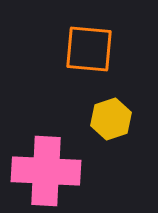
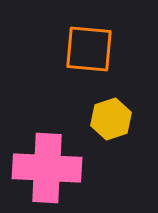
pink cross: moved 1 px right, 3 px up
